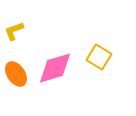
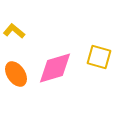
yellow L-shape: rotated 60 degrees clockwise
yellow square: rotated 15 degrees counterclockwise
